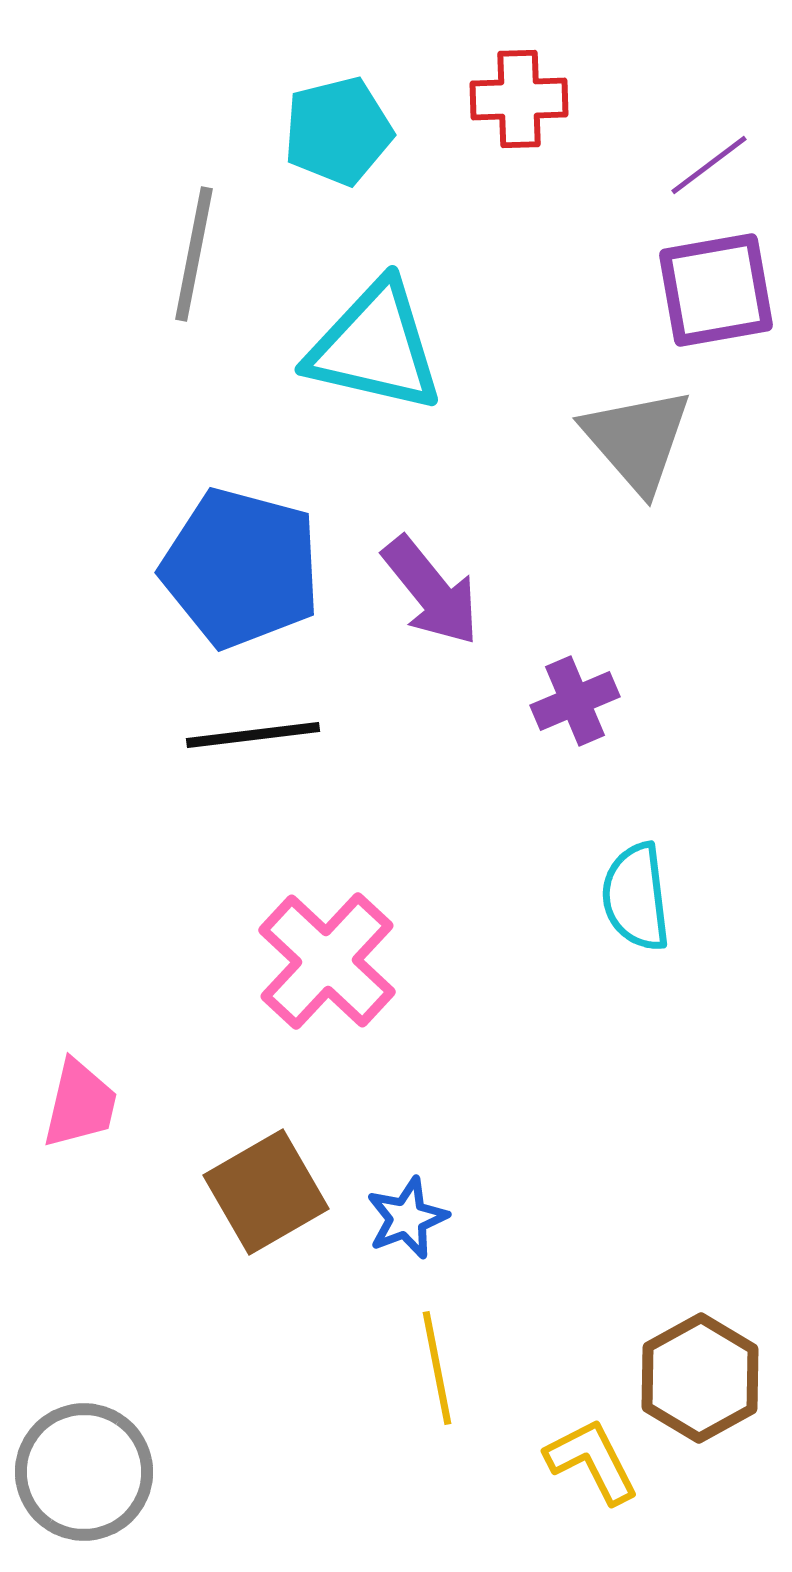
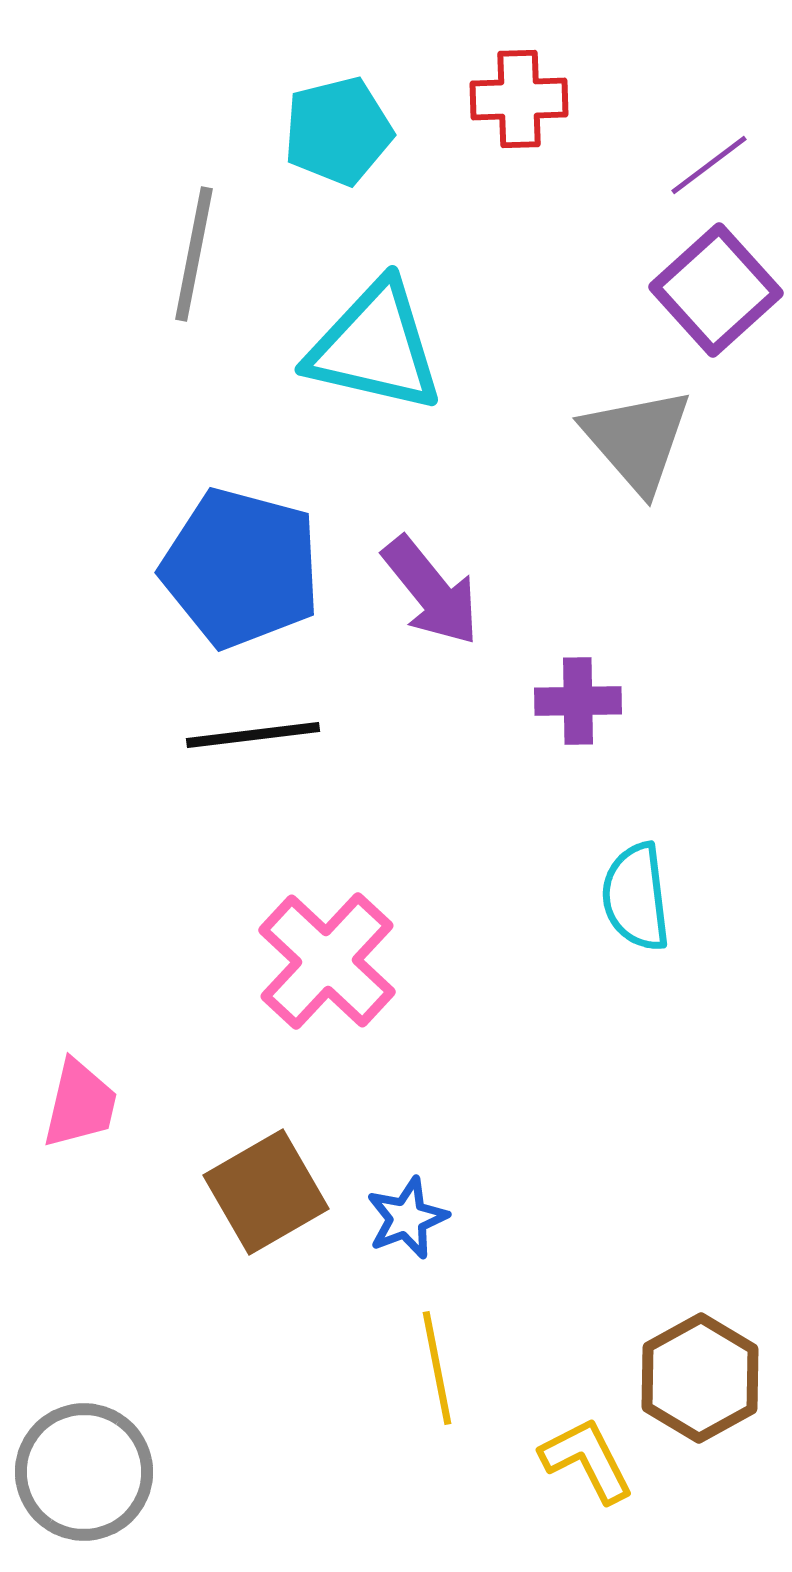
purple square: rotated 32 degrees counterclockwise
purple cross: moved 3 px right; rotated 22 degrees clockwise
yellow L-shape: moved 5 px left, 1 px up
